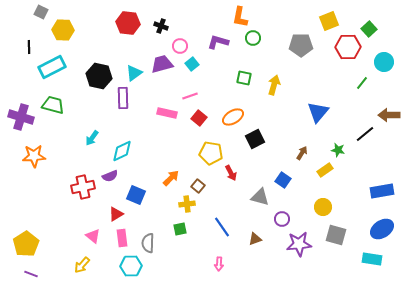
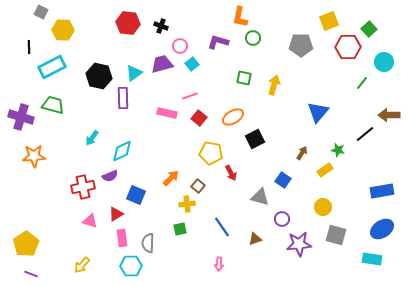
pink triangle at (93, 236): moved 3 px left, 15 px up; rotated 21 degrees counterclockwise
